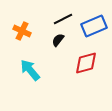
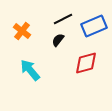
orange cross: rotated 12 degrees clockwise
